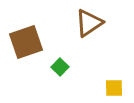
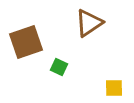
green square: moved 1 px left; rotated 18 degrees counterclockwise
